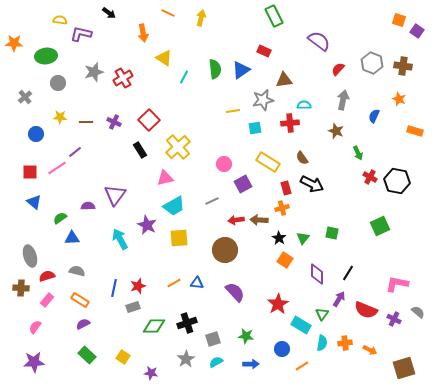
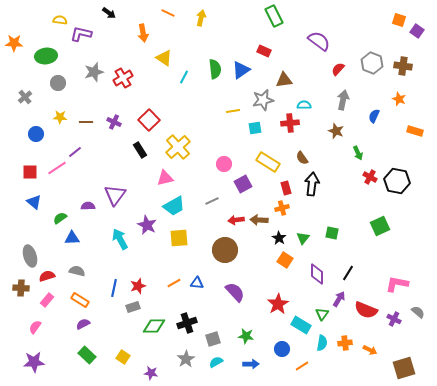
black arrow at (312, 184): rotated 110 degrees counterclockwise
